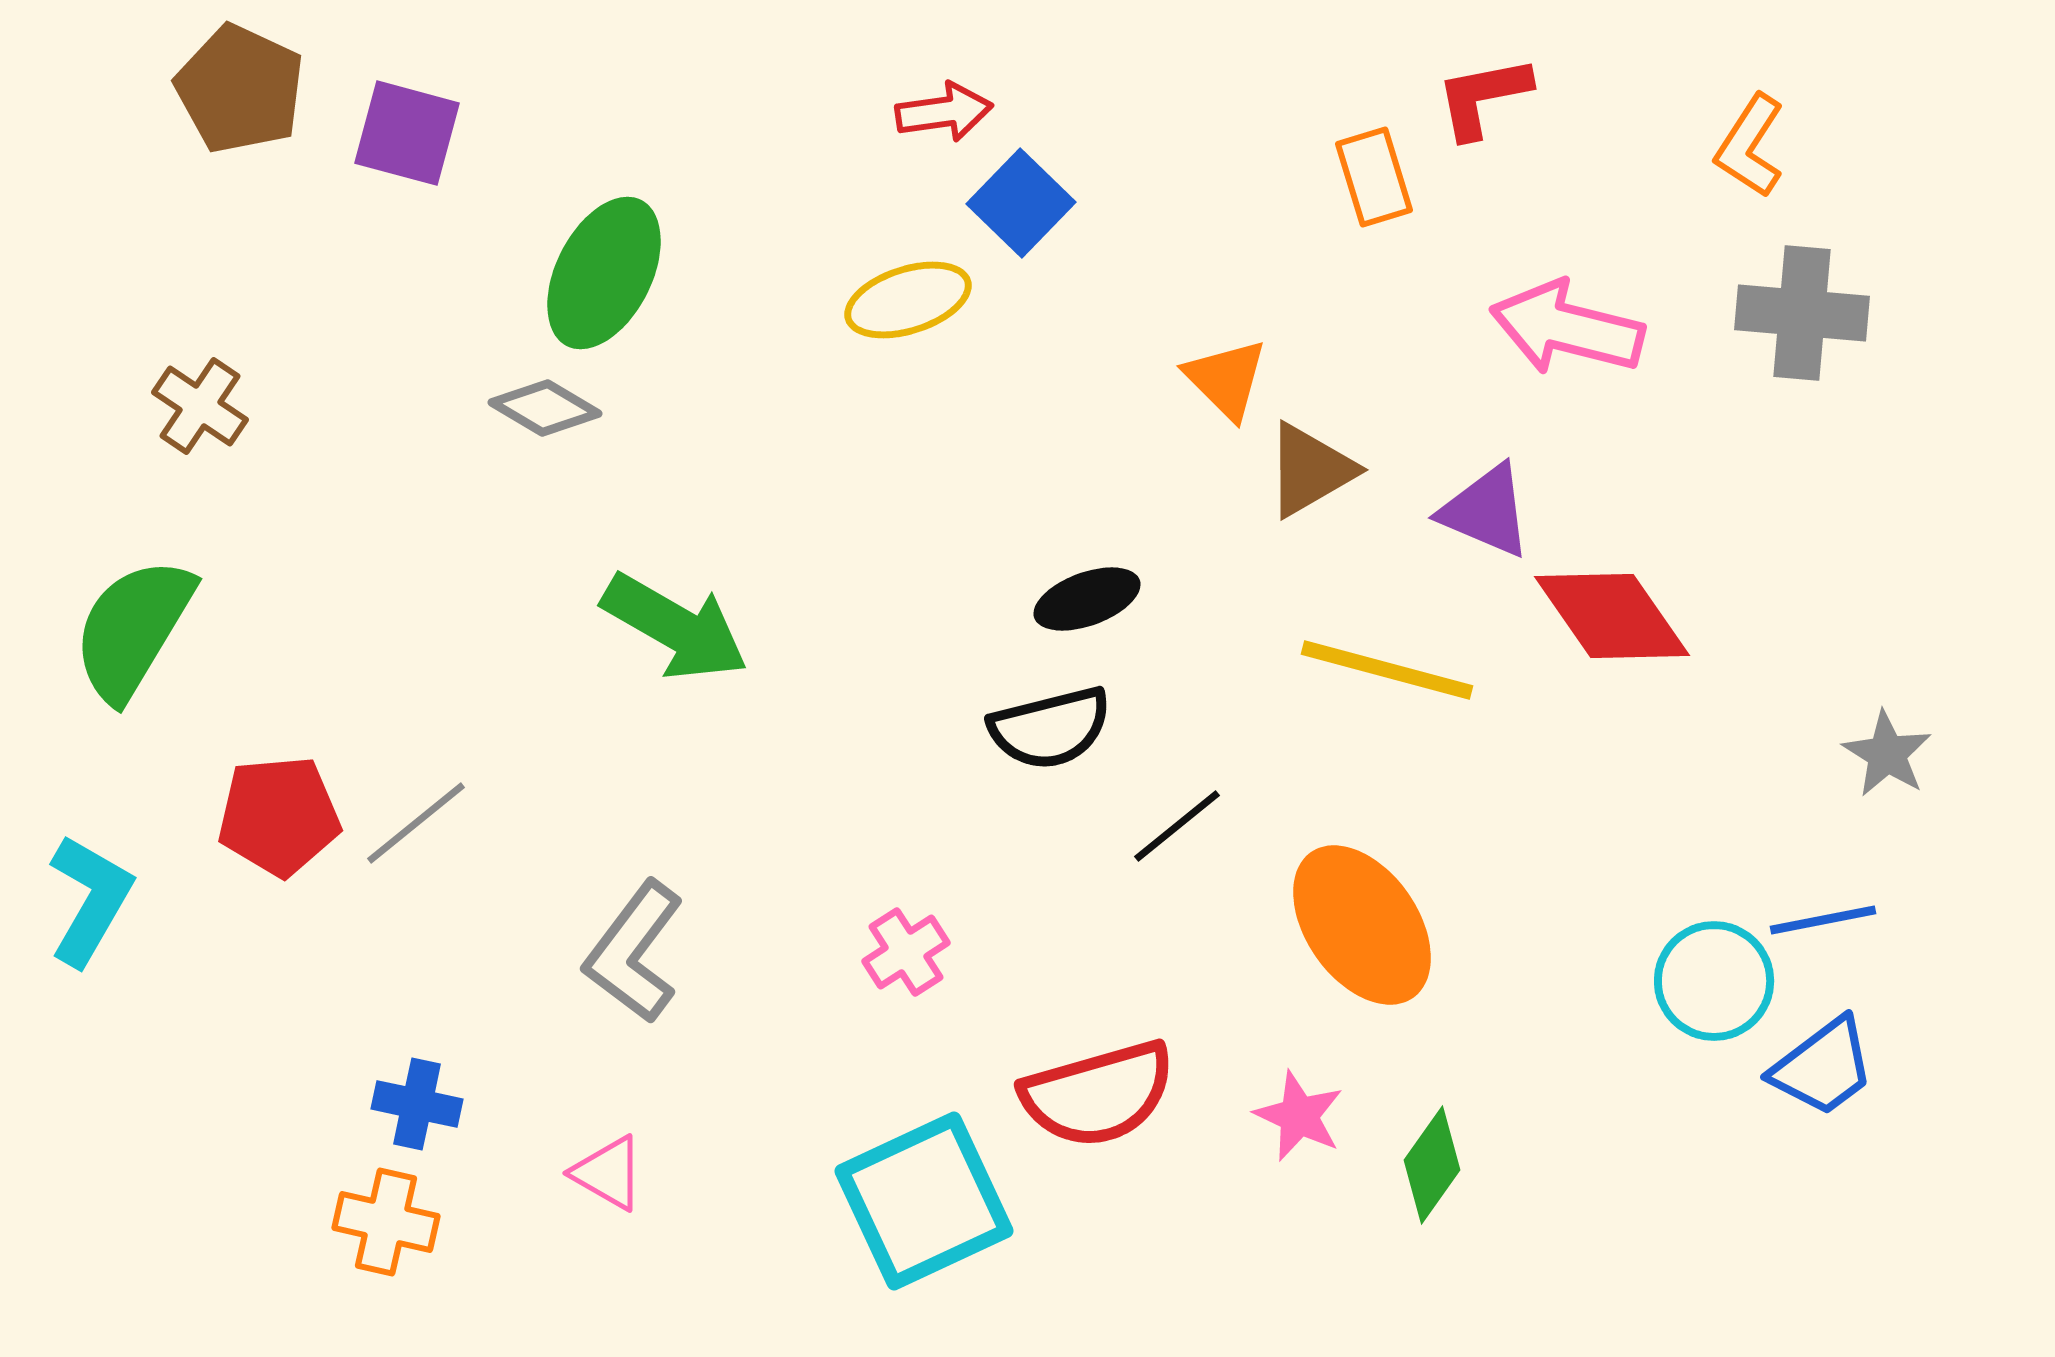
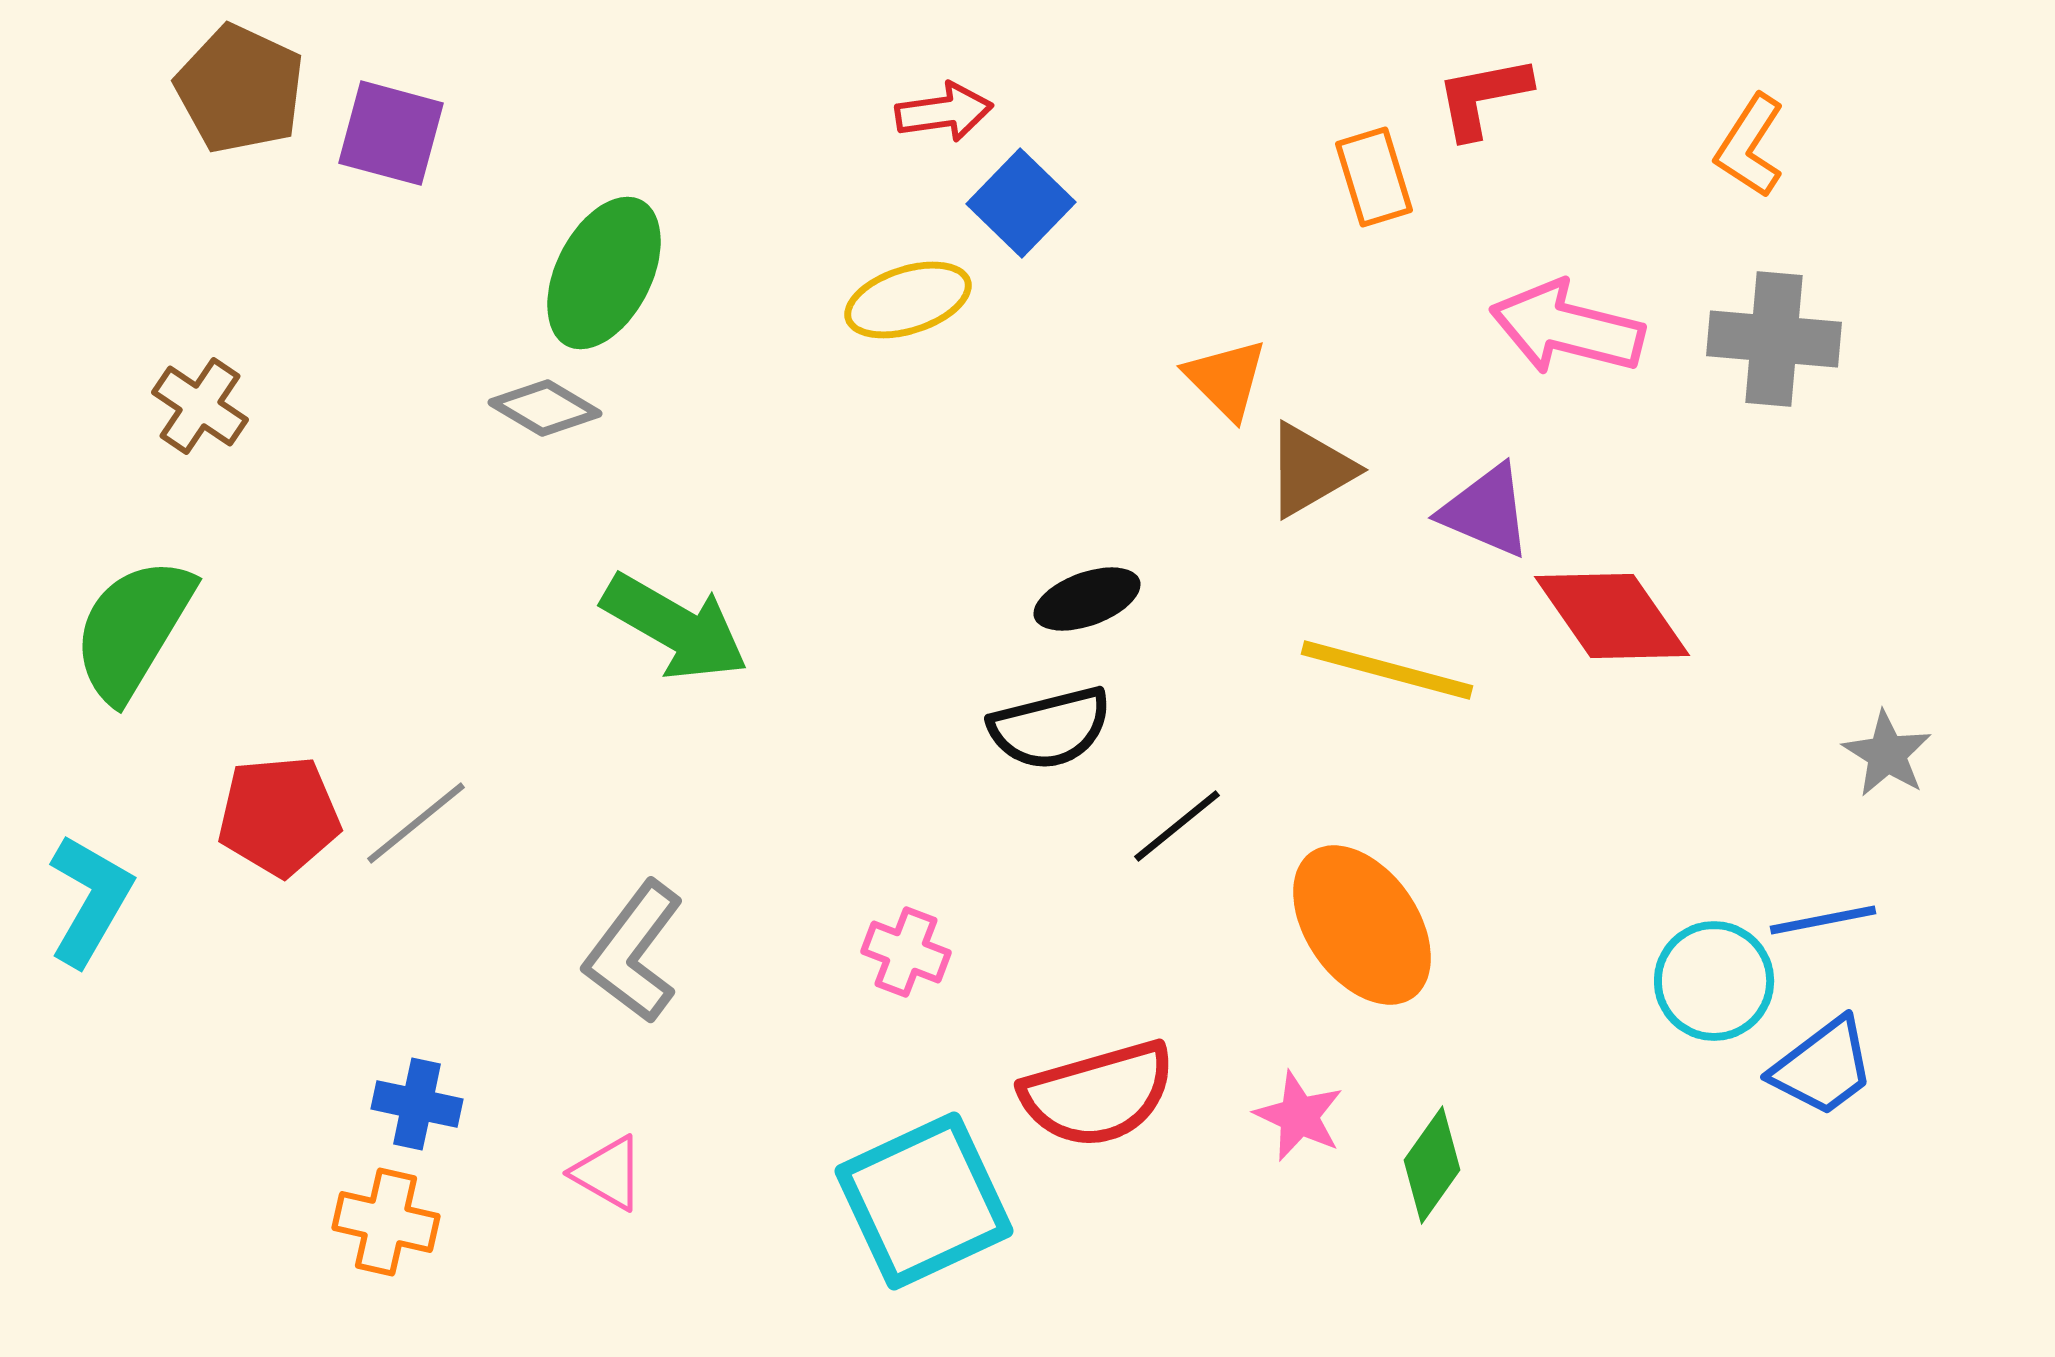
purple square: moved 16 px left
gray cross: moved 28 px left, 26 px down
pink cross: rotated 36 degrees counterclockwise
